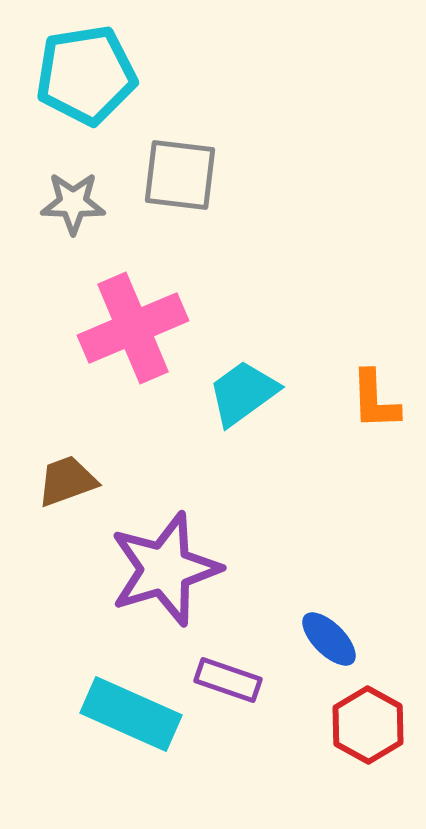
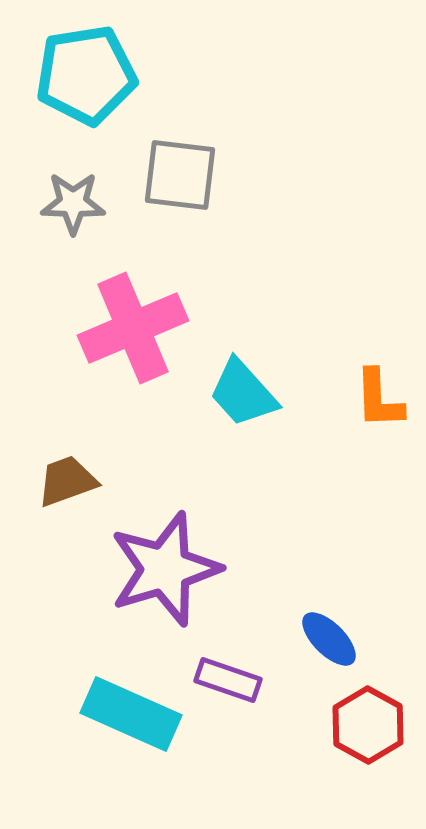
cyan trapezoid: rotated 96 degrees counterclockwise
orange L-shape: moved 4 px right, 1 px up
